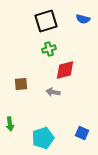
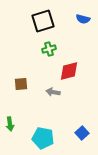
black square: moved 3 px left
red diamond: moved 4 px right, 1 px down
blue square: rotated 24 degrees clockwise
cyan pentagon: rotated 30 degrees clockwise
